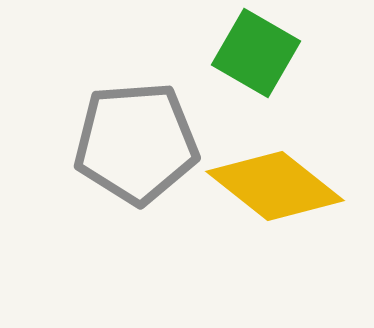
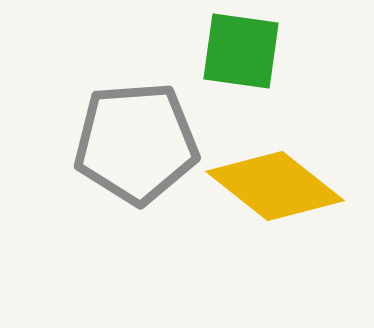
green square: moved 15 px left, 2 px up; rotated 22 degrees counterclockwise
